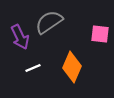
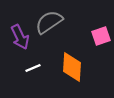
pink square: moved 1 px right, 2 px down; rotated 24 degrees counterclockwise
orange diamond: rotated 20 degrees counterclockwise
